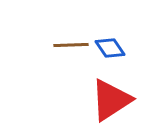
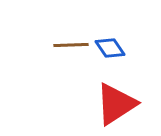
red triangle: moved 5 px right, 4 px down
